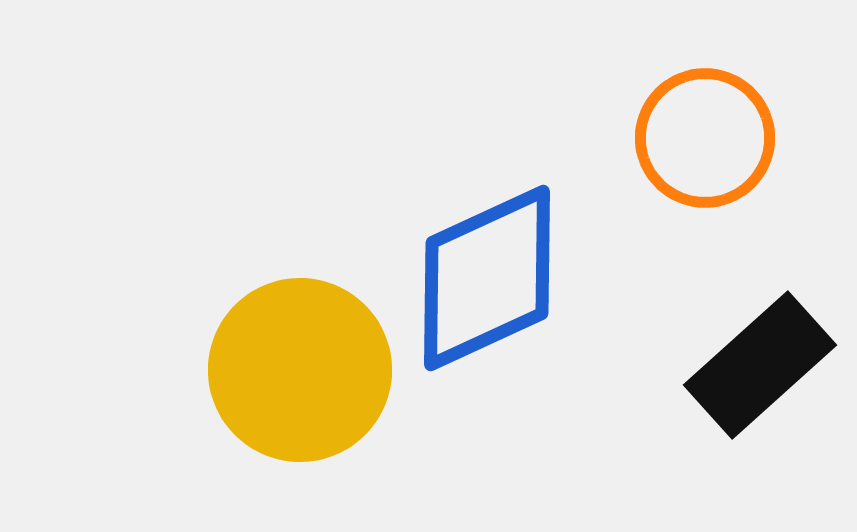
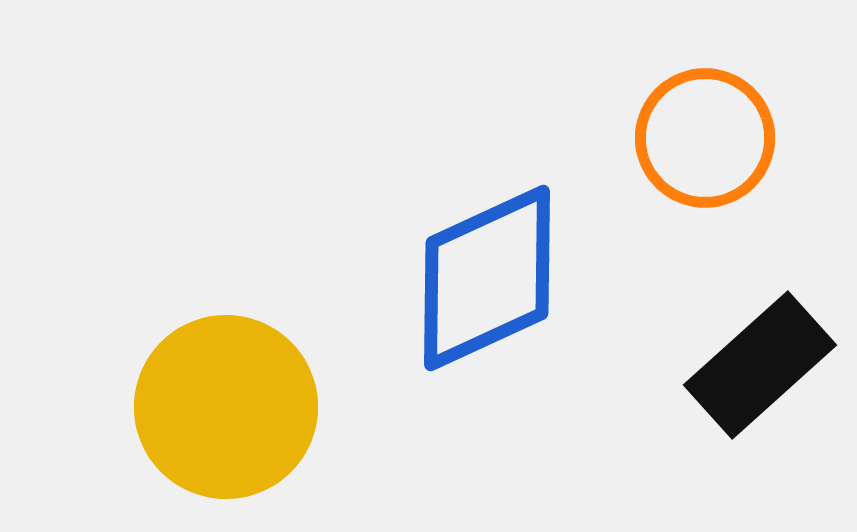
yellow circle: moved 74 px left, 37 px down
